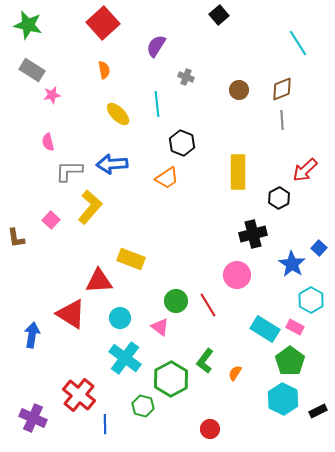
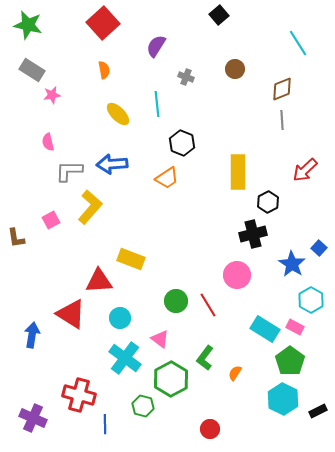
brown circle at (239, 90): moved 4 px left, 21 px up
black hexagon at (279, 198): moved 11 px left, 4 px down
pink square at (51, 220): rotated 18 degrees clockwise
pink triangle at (160, 327): moved 12 px down
green L-shape at (205, 361): moved 3 px up
red cross at (79, 395): rotated 24 degrees counterclockwise
